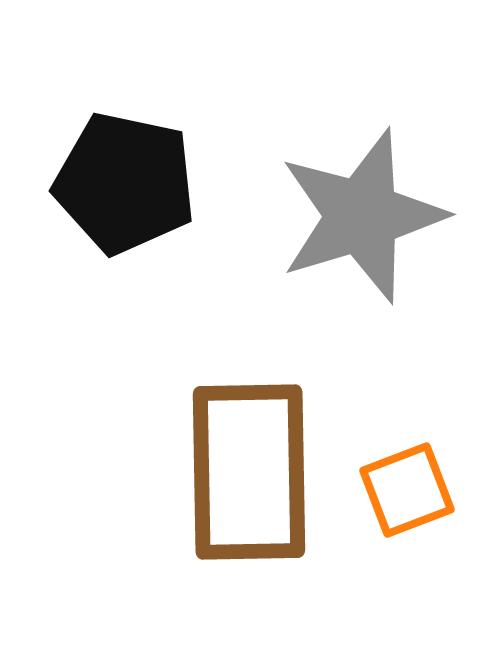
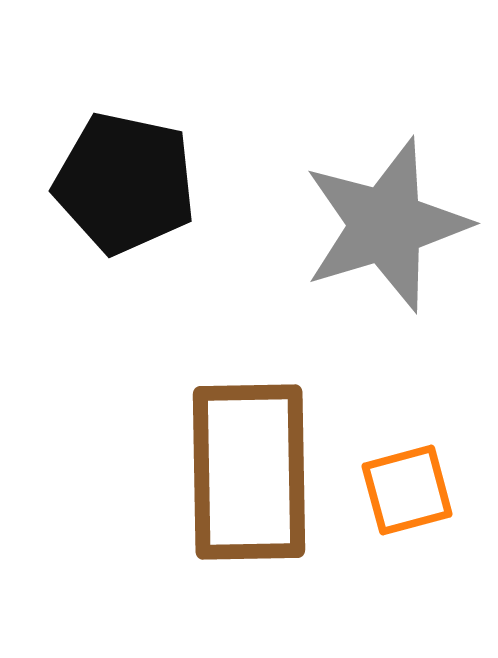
gray star: moved 24 px right, 9 px down
orange square: rotated 6 degrees clockwise
